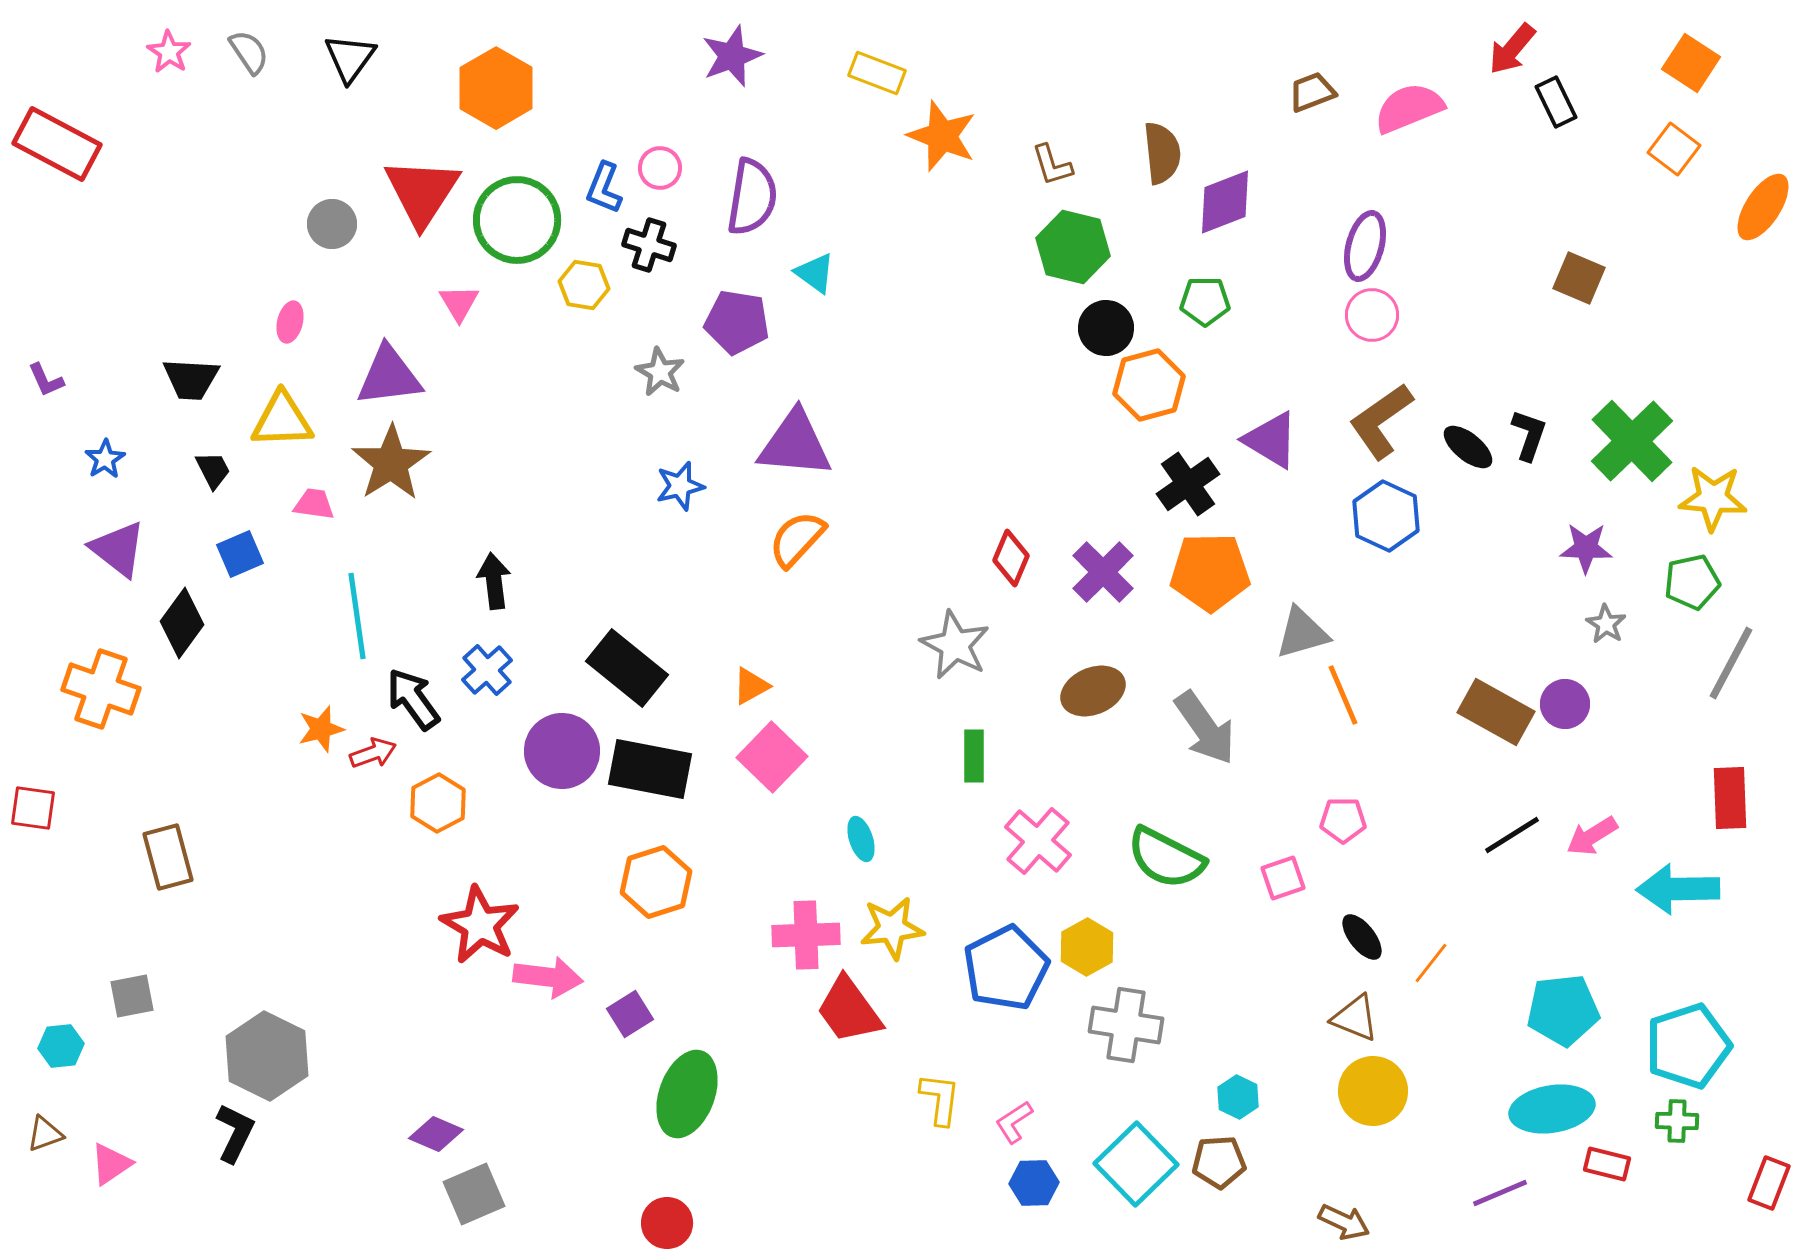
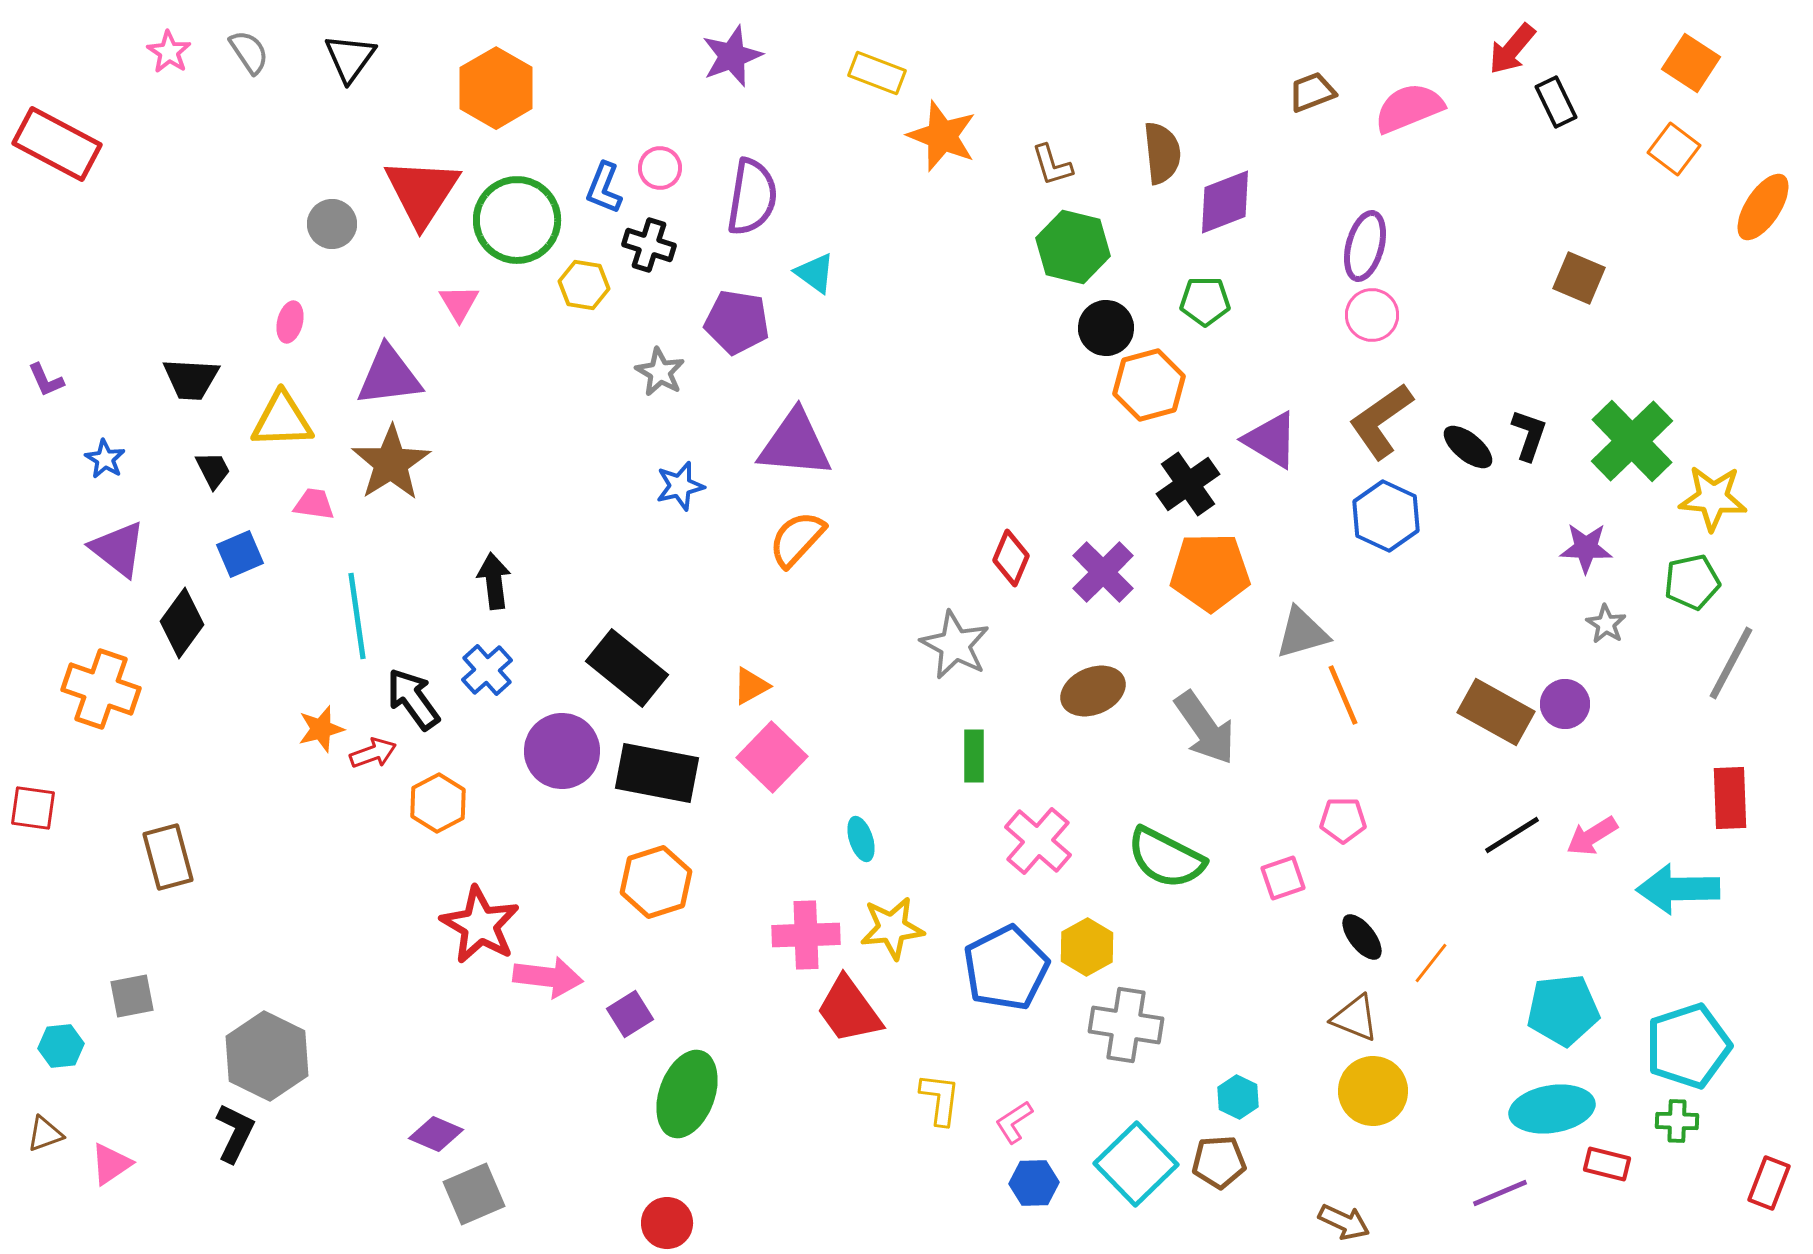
blue star at (105, 459): rotated 9 degrees counterclockwise
black rectangle at (650, 769): moved 7 px right, 4 px down
